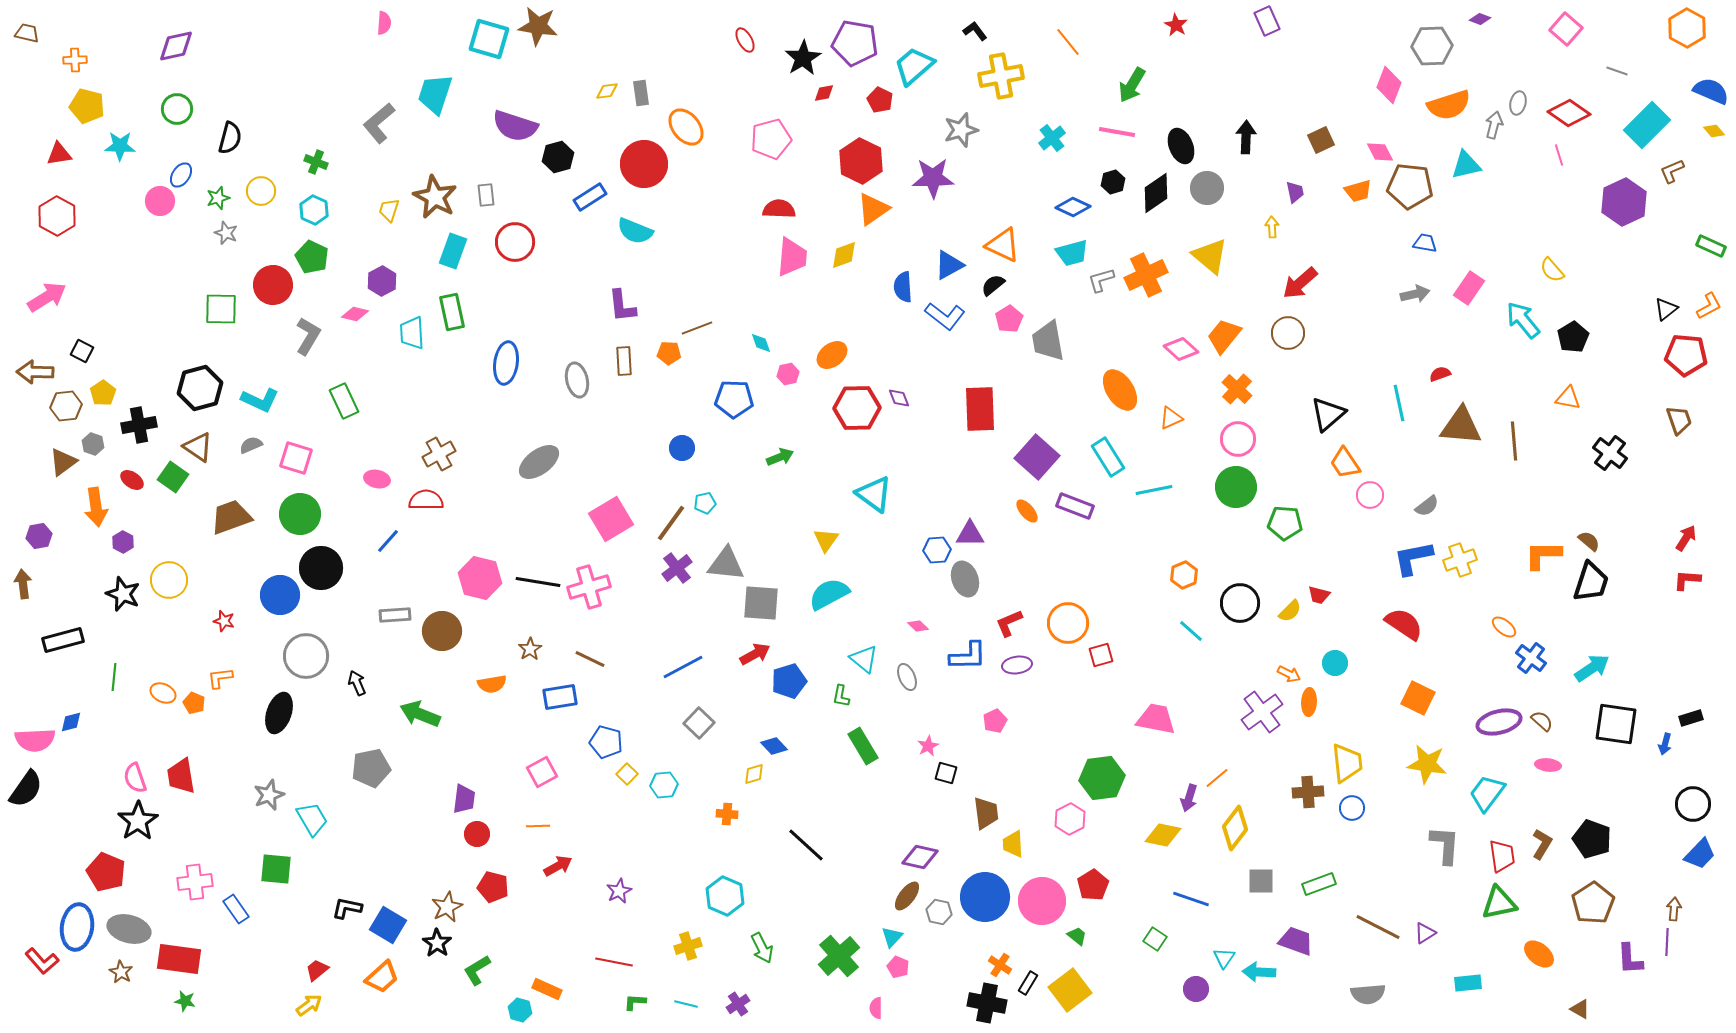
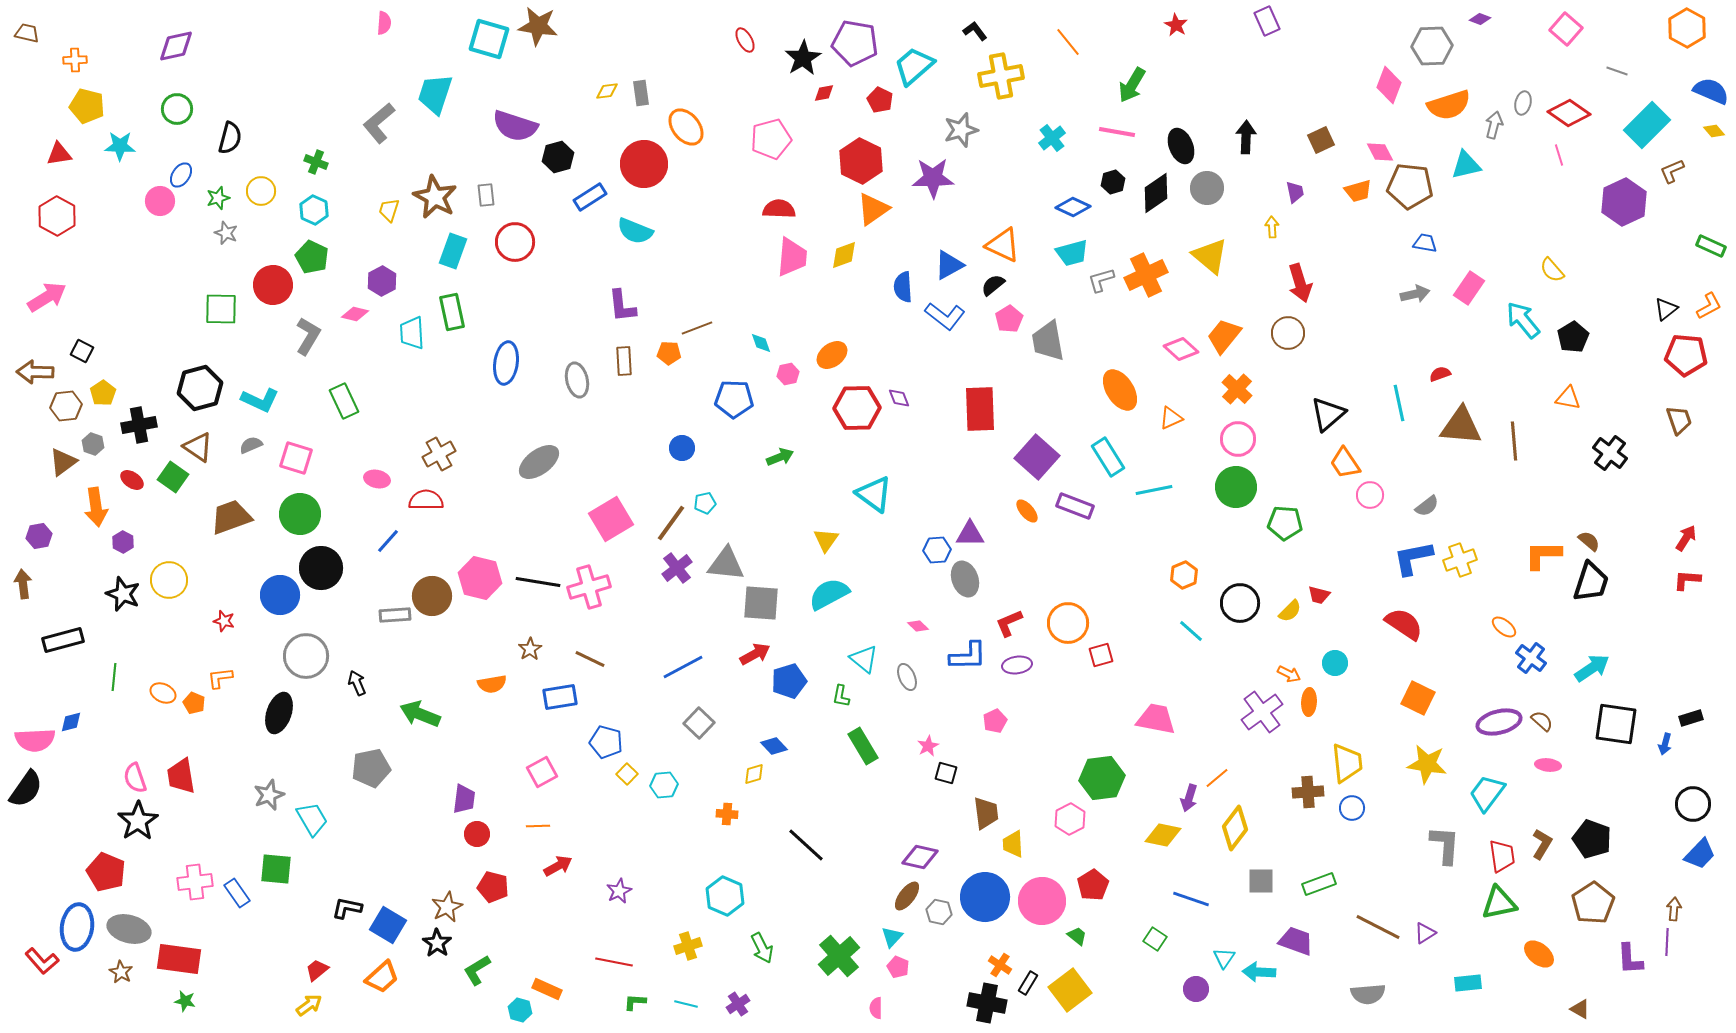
gray ellipse at (1518, 103): moved 5 px right
red arrow at (1300, 283): rotated 66 degrees counterclockwise
brown circle at (442, 631): moved 10 px left, 35 px up
blue rectangle at (236, 909): moved 1 px right, 16 px up
